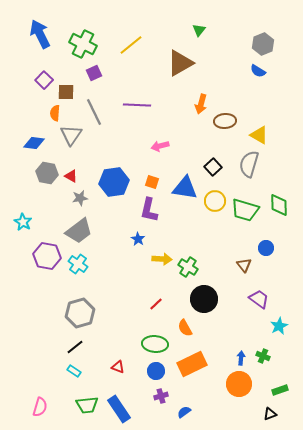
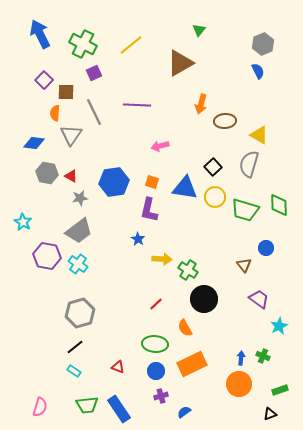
blue semicircle at (258, 71): rotated 147 degrees counterclockwise
yellow circle at (215, 201): moved 4 px up
green cross at (188, 267): moved 3 px down
